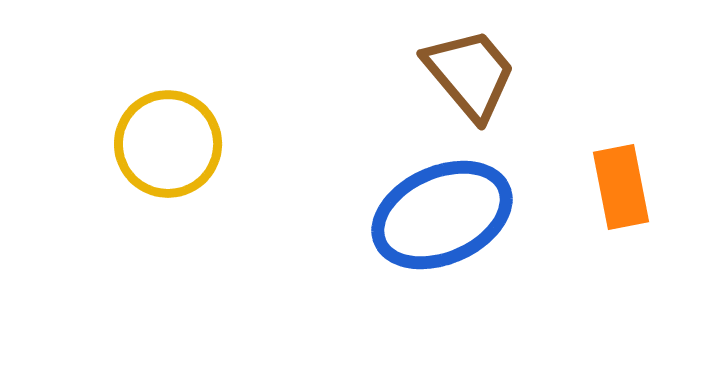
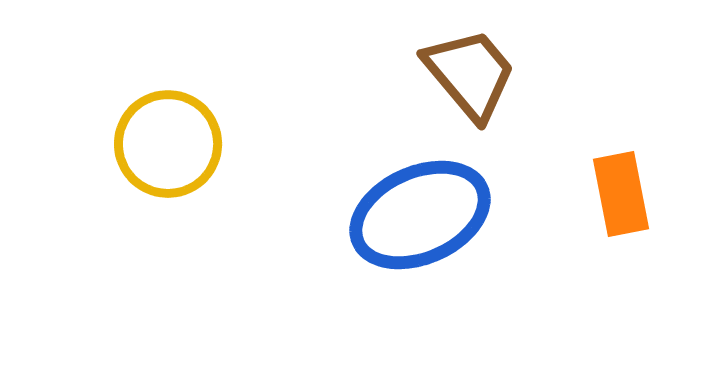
orange rectangle: moved 7 px down
blue ellipse: moved 22 px left
